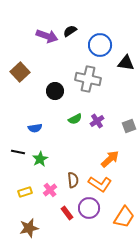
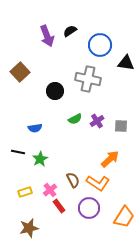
purple arrow: rotated 50 degrees clockwise
gray square: moved 8 px left; rotated 24 degrees clockwise
brown semicircle: rotated 21 degrees counterclockwise
orange L-shape: moved 2 px left, 1 px up
red rectangle: moved 8 px left, 7 px up
